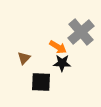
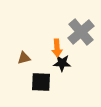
orange arrow: moved 1 px left, 1 px down; rotated 54 degrees clockwise
brown triangle: rotated 32 degrees clockwise
